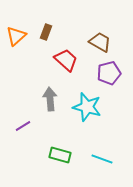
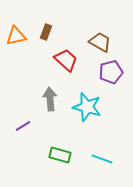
orange triangle: rotated 30 degrees clockwise
purple pentagon: moved 2 px right, 1 px up
